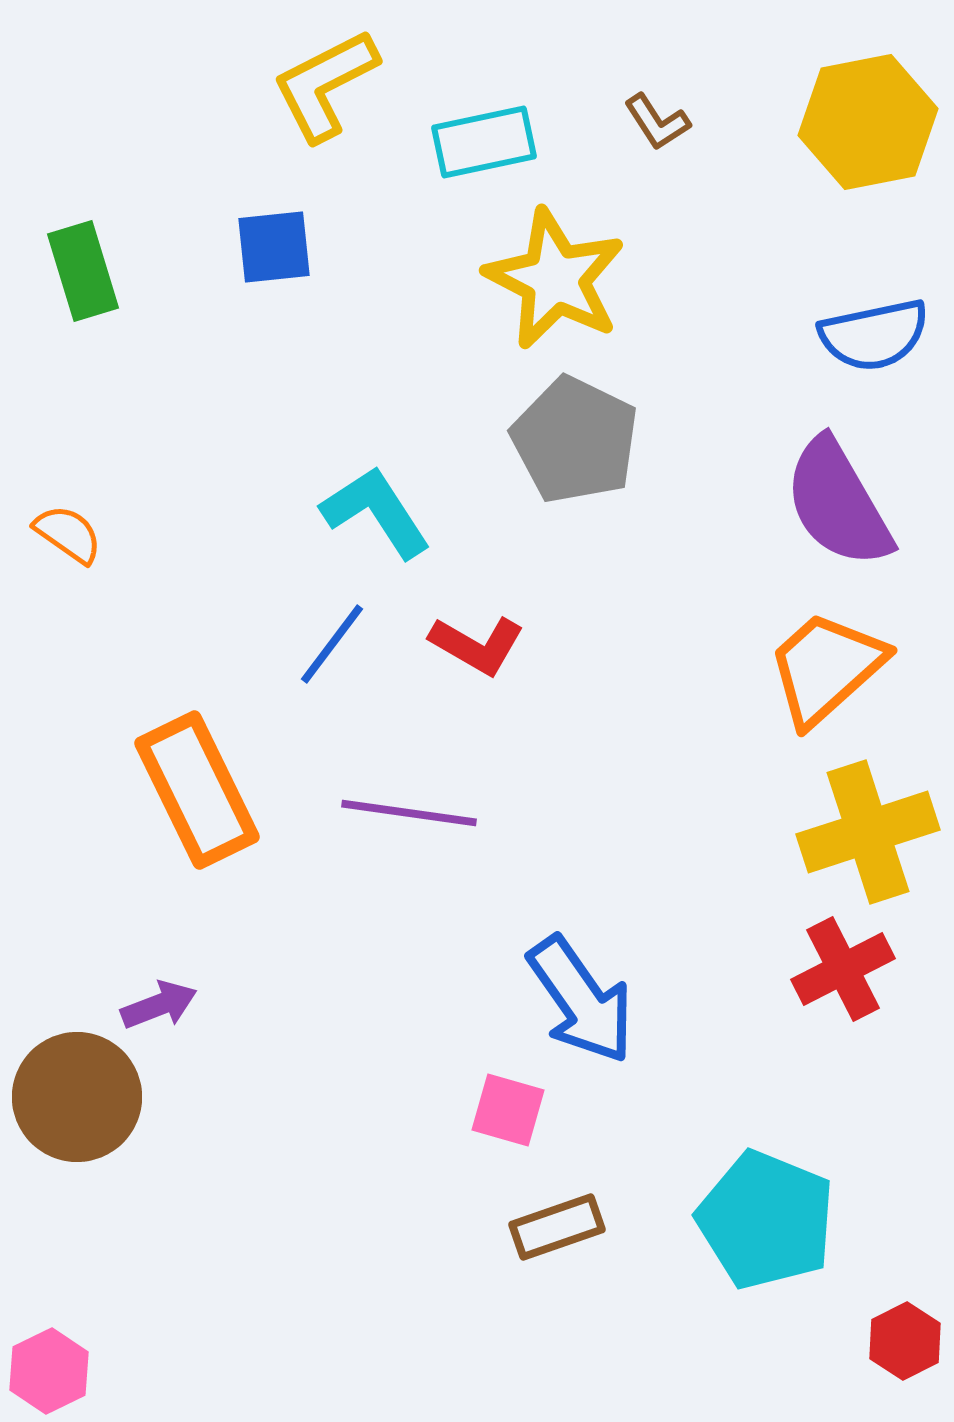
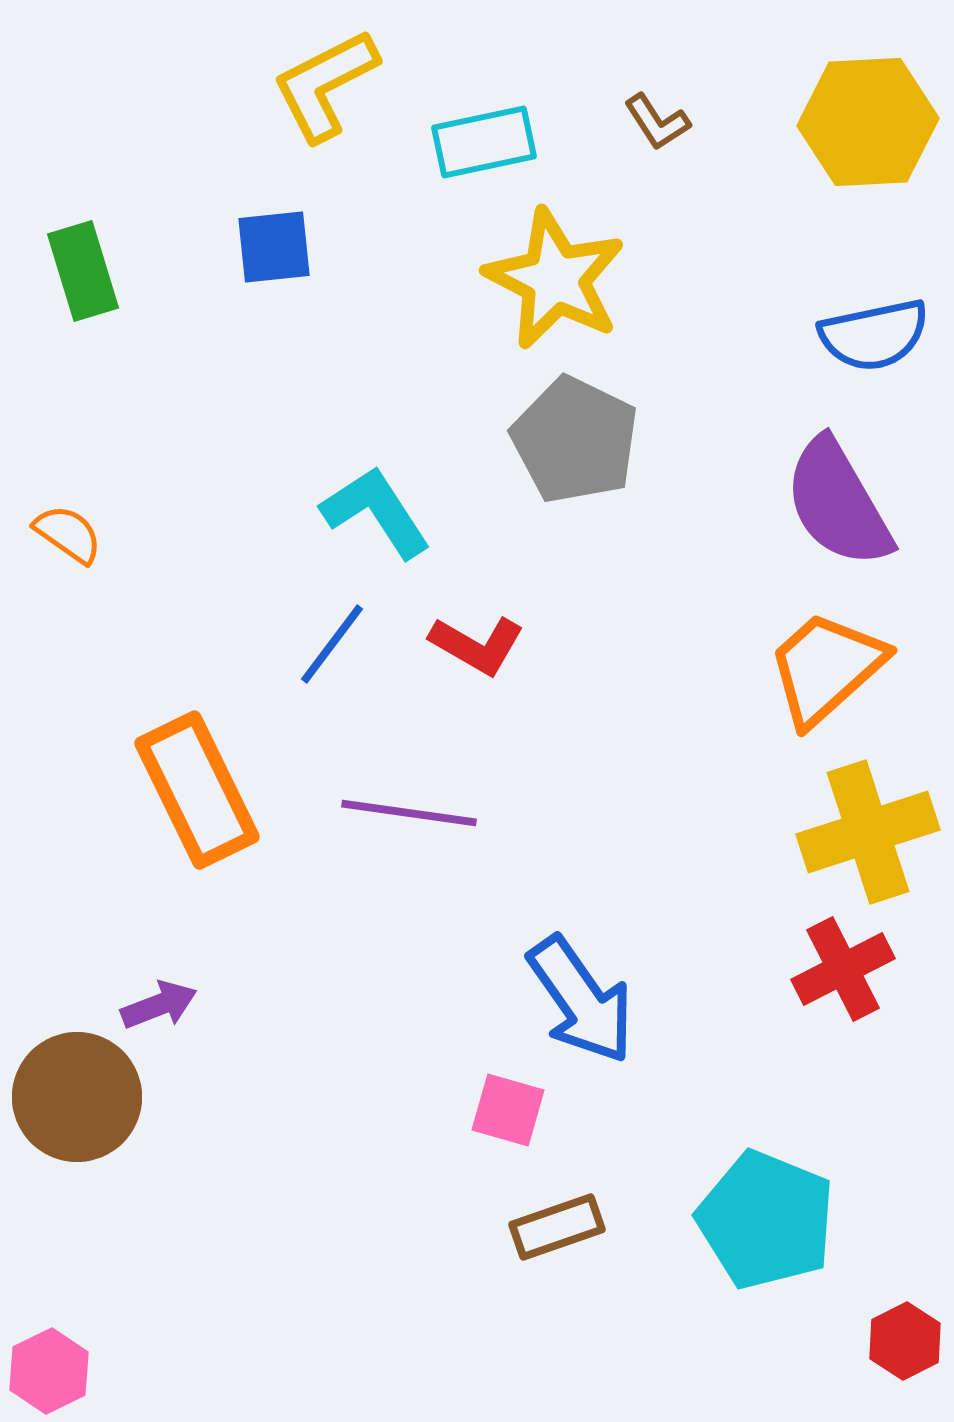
yellow hexagon: rotated 8 degrees clockwise
